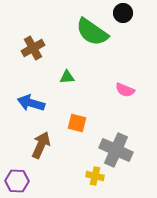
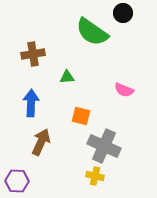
brown cross: moved 6 px down; rotated 20 degrees clockwise
pink semicircle: moved 1 px left
blue arrow: rotated 76 degrees clockwise
orange square: moved 4 px right, 7 px up
brown arrow: moved 3 px up
gray cross: moved 12 px left, 4 px up
